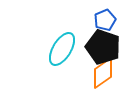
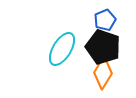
orange diamond: rotated 24 degrees counterclockwise
